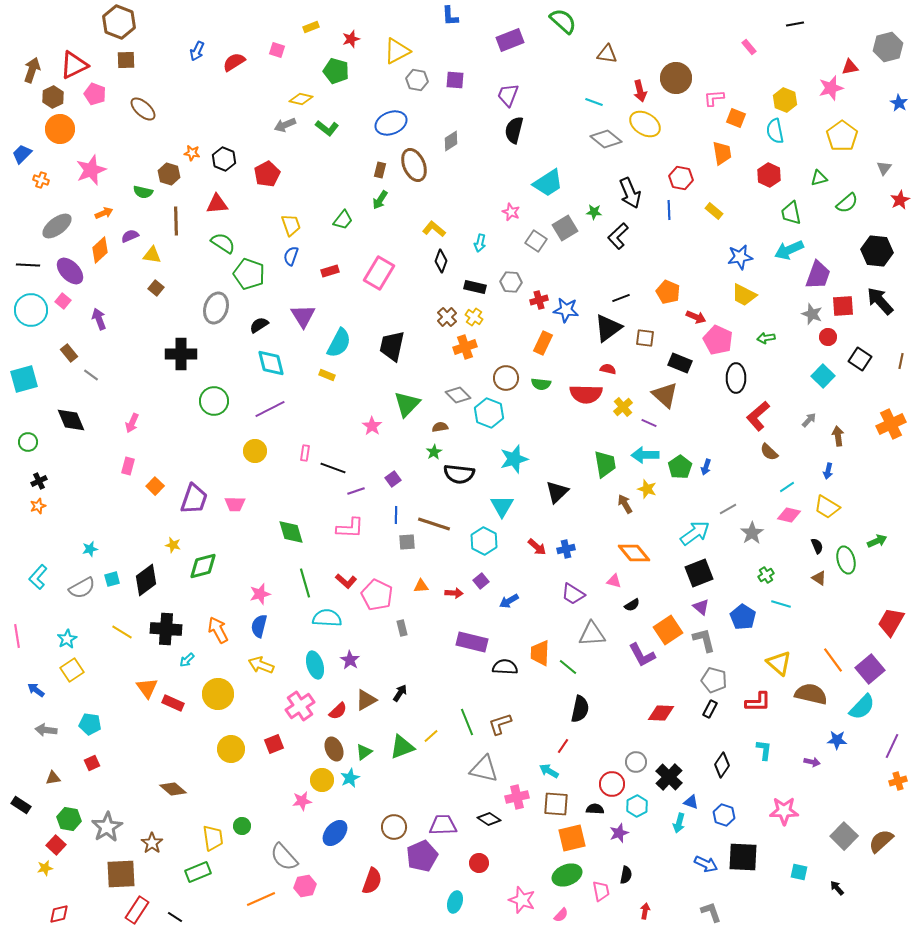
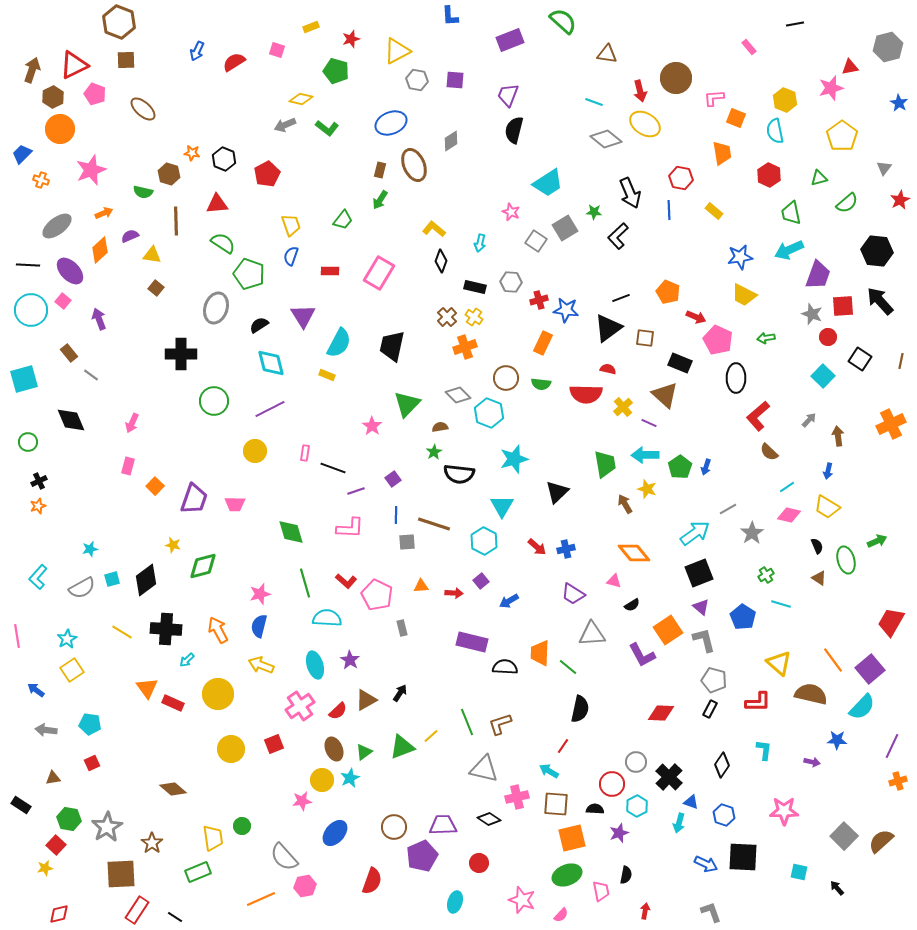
red rectangle at (330, 271): rotated 18 degrees clockwise
